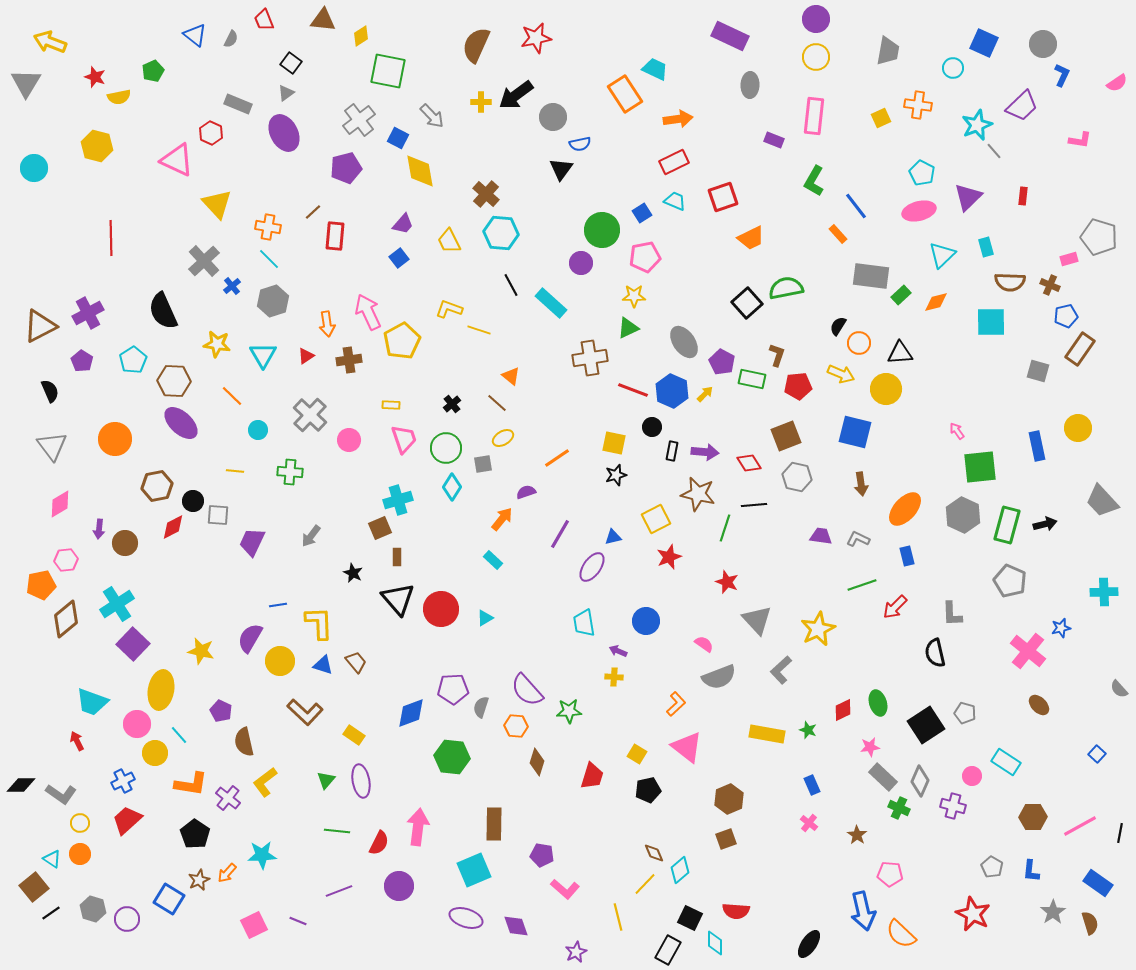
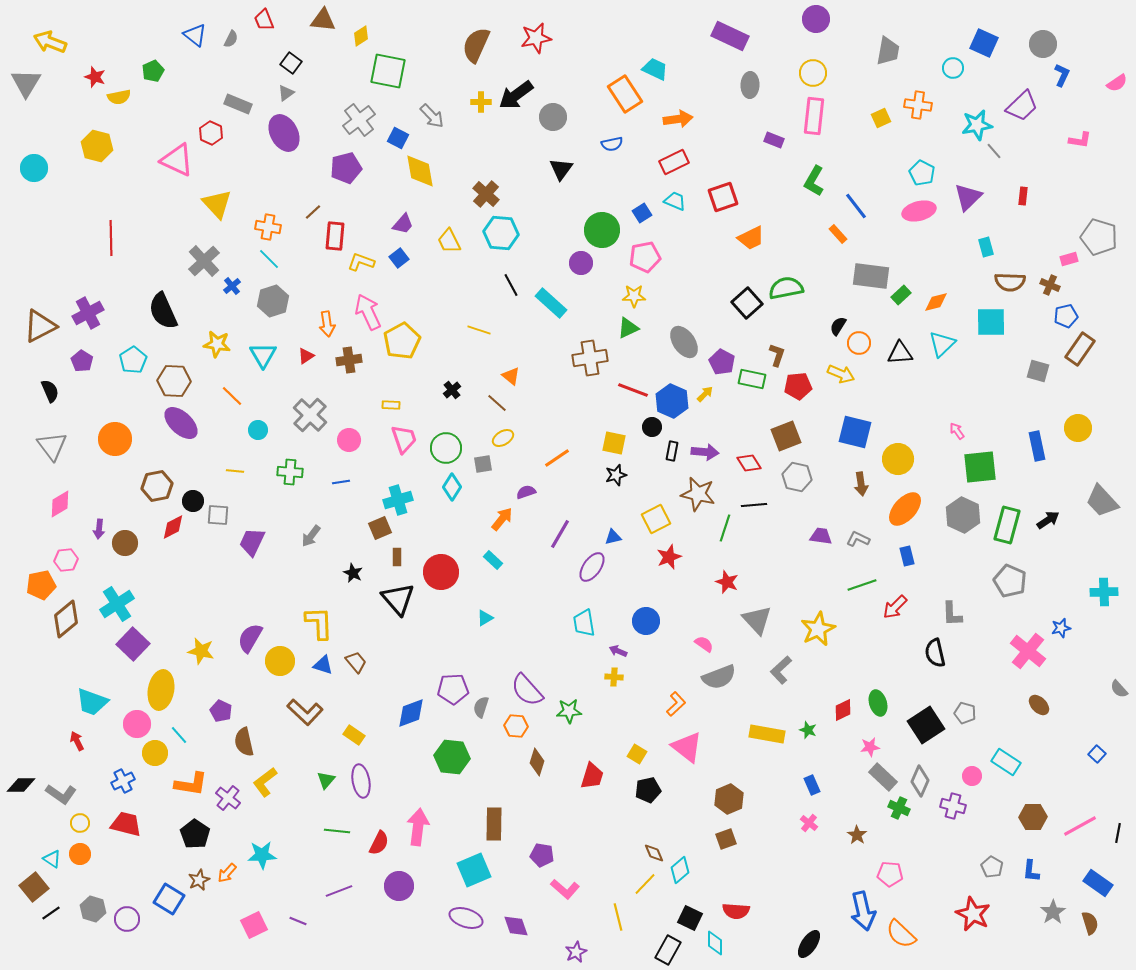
yellow circle at (816, 57): moved 3 px left, 16 px down
cyan star at (977, 125): rotated 12 degrees clockwise
blue semicircle at (580, 144): moved 32 px right
cyan triangle at (942, 255): moved 89 px down
yellow L-shape at (449, 309): moved 88 px left, 47 px up
yellow circle at (886, 389): moved 12 px right, 70 px down
blue hexagon at (672, 391): moved 10 px down
black cross at (452, 404): moved 14 px up
black arrow at (1045, 524): moved 3 px right, 4 px up; rotated 20 degrees counterclockwise
blue line at (278, 605): moved 63 px right, 123 px up
red circle at (441, 609): moved 37 px up
red trapezoid at (127, 820): moved 1 px left, 4 px down; rotated 56 degrees clockwise
black line at (1120, 833): moved 2 px left
